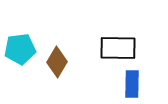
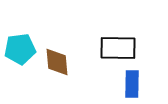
brown diamond: rotated 36 degrees counterclockwise
